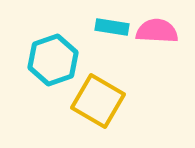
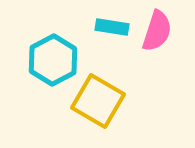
pink semicircle: rotated 105 degrees clockwise
cyan hexagon: rotated 9 degrees counterclockwise
